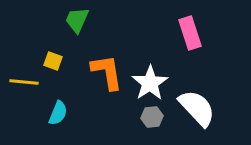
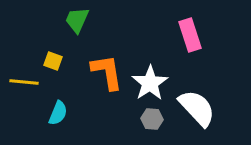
pink rectangle: moved 2 px down
gray hexagon: moved 2 px down; rotated 10 degrees clockwise
